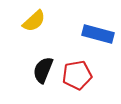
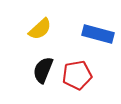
yellow semicircle: moved 6 px right, 8 px down
